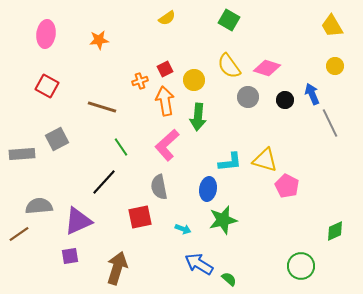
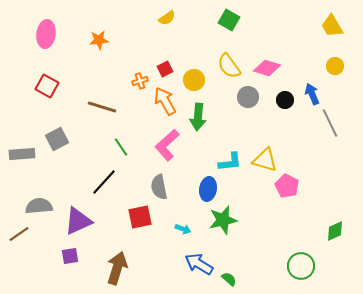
orange arrow at (165, 101): rotated 20 degrees counterclockwise
